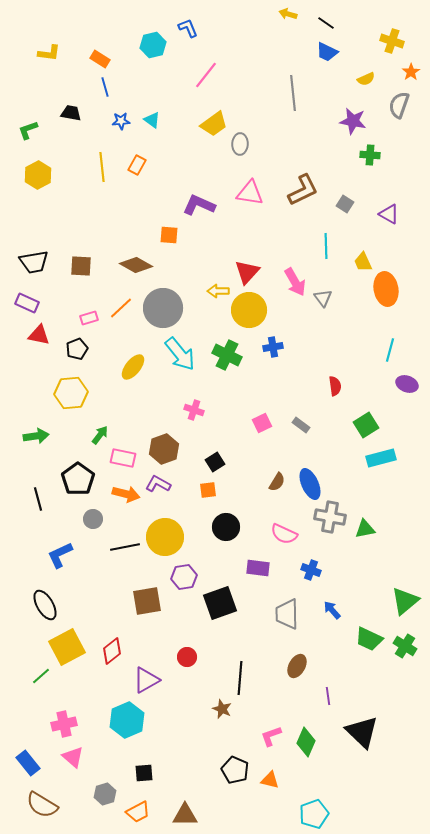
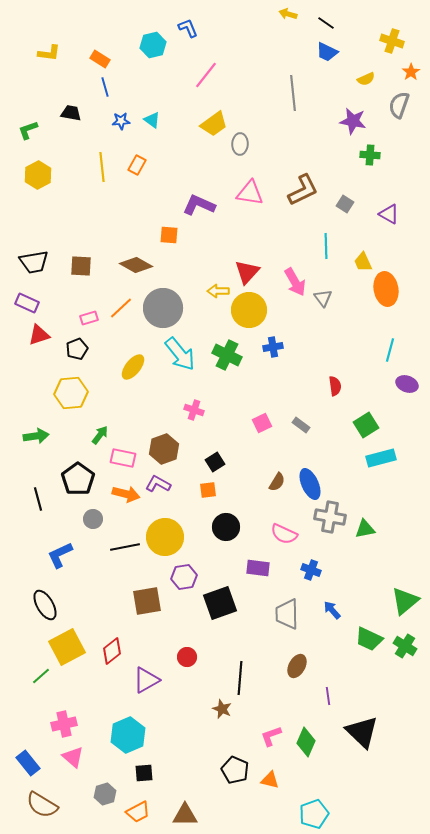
red triangle at (39, 335): rotated 30 degrees counterclockwise
cyan hexagon at (127, 720): moved 1 px right, 15 px down
